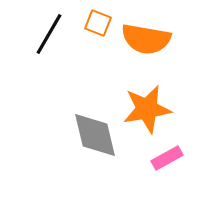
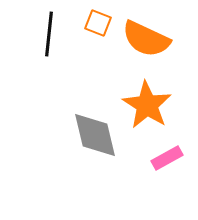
black line: rotated 24 degrees counterclockwise
orange semicircle: rotated 15 degrees clockwise
orange star: moved 4 px up; rotated 30 degrees counterclockwise
